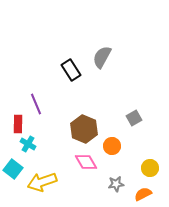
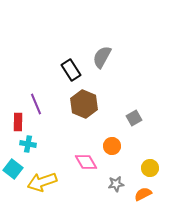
red rectangle: moved 2 px up
brown hexagon: moved 25 px up
cyan cross: rotated 21 degrees counterclockwise
